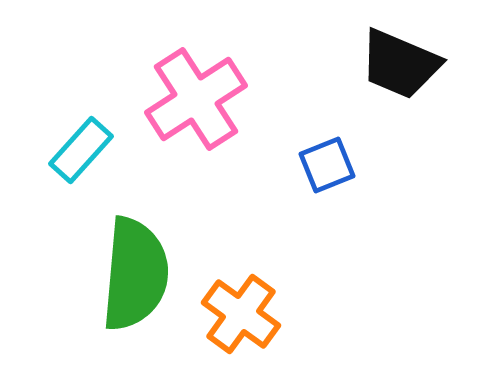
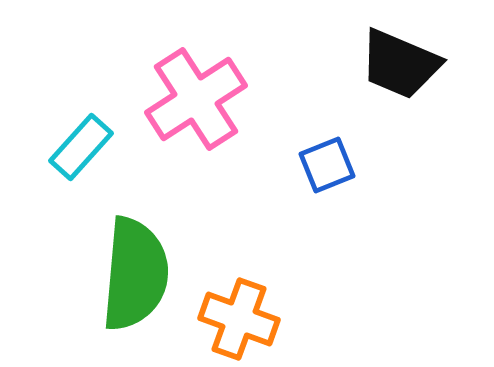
cyan rectangle: moved 3 px up
orange cross: moved 2 px left, 5 px down; rotated 16 degrees counterclockwise
